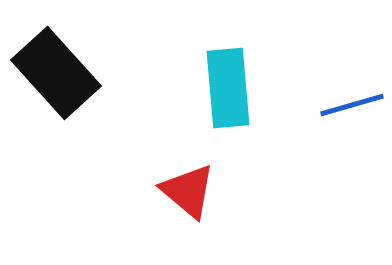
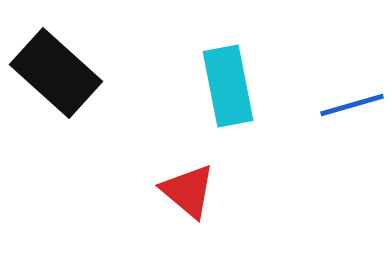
black rectangle: rotated 6 degrees counterclockwise
cyan rectangle: moved 2 px up; rotated 6 degrees counterclockwise
